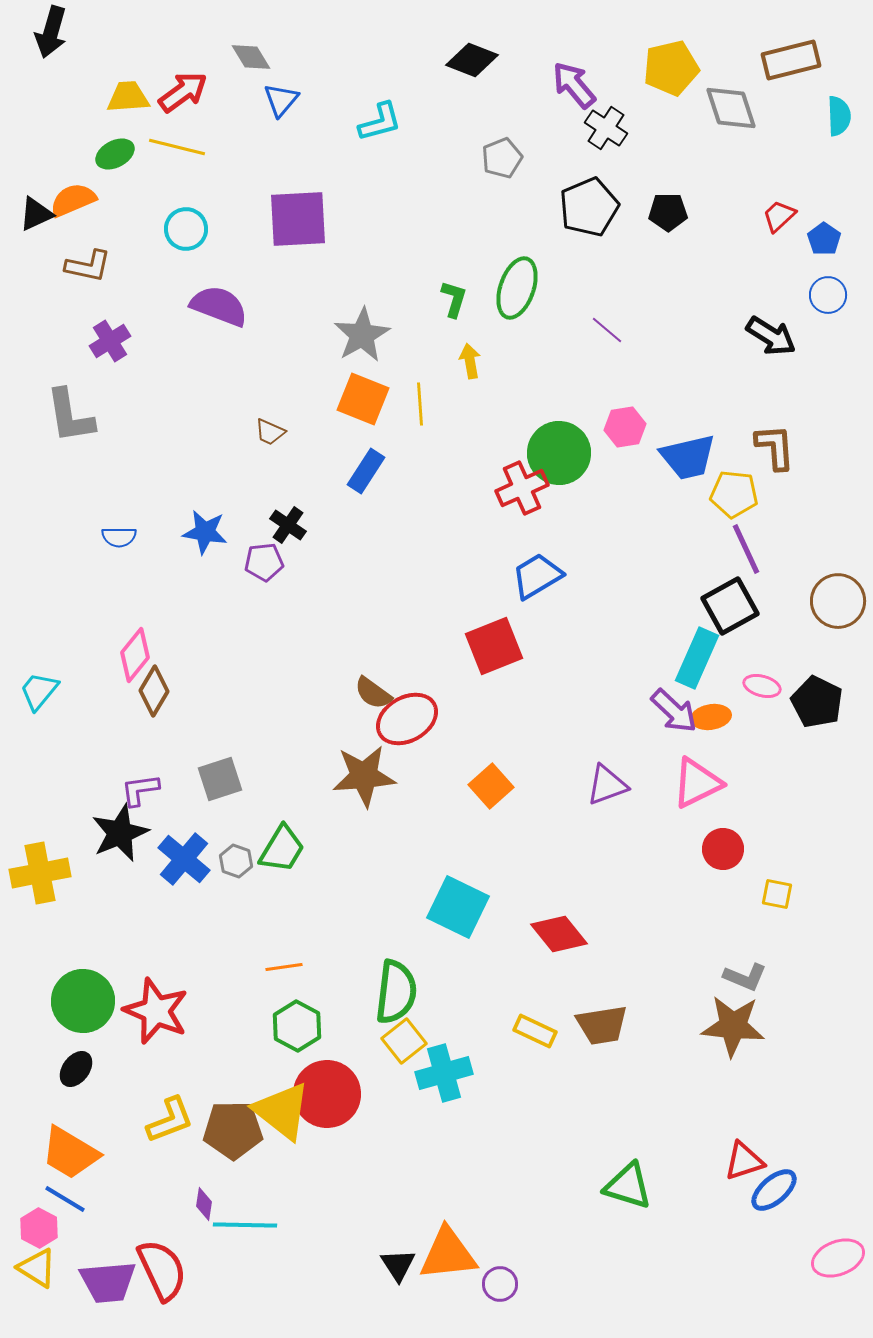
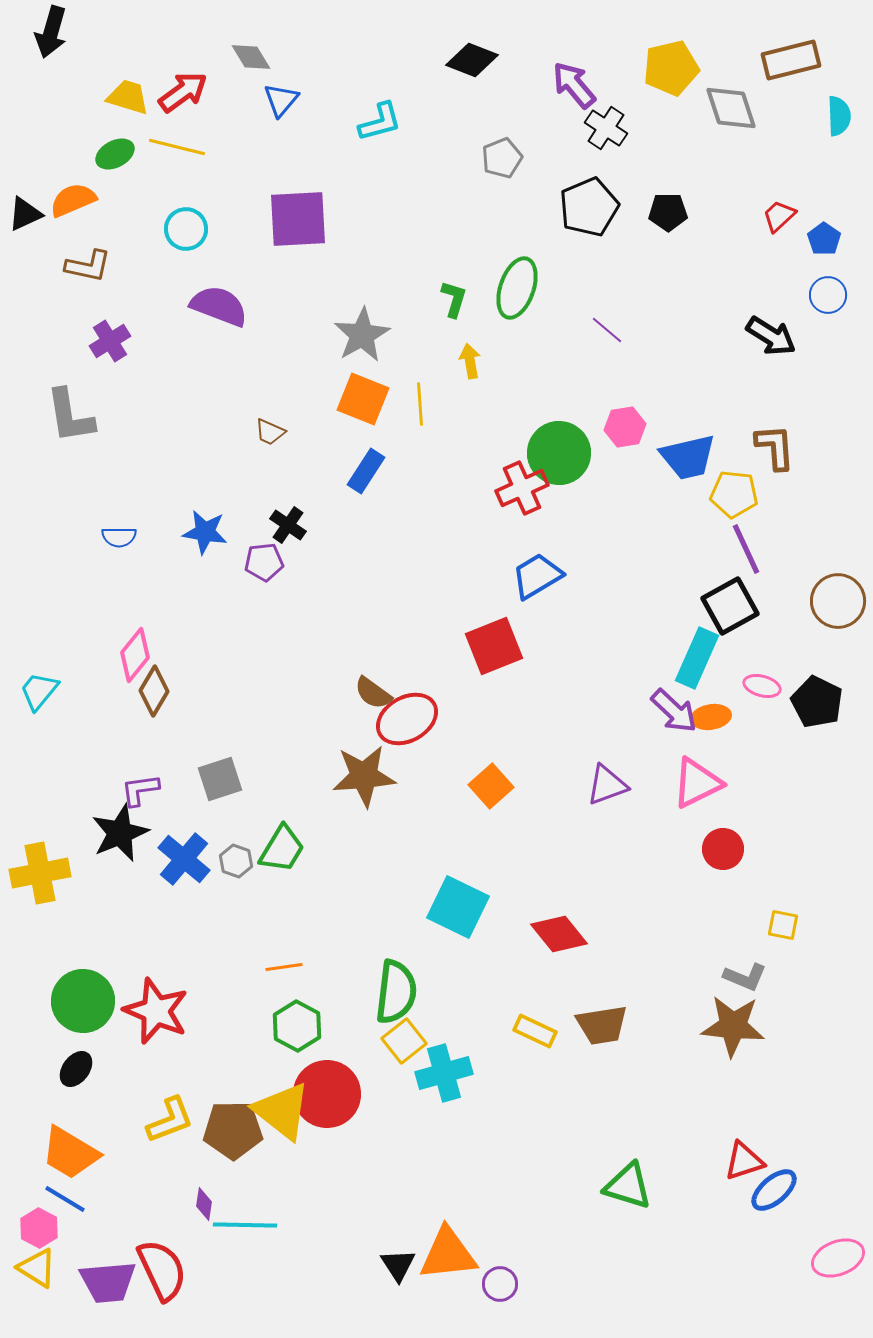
yellow trapezoid at (128, 97): rotated 21 degrees clockwise
black triangle at (36, 214): moved 11 px left
yellow square at (777, 894): moved 6 px right, 31 px down
